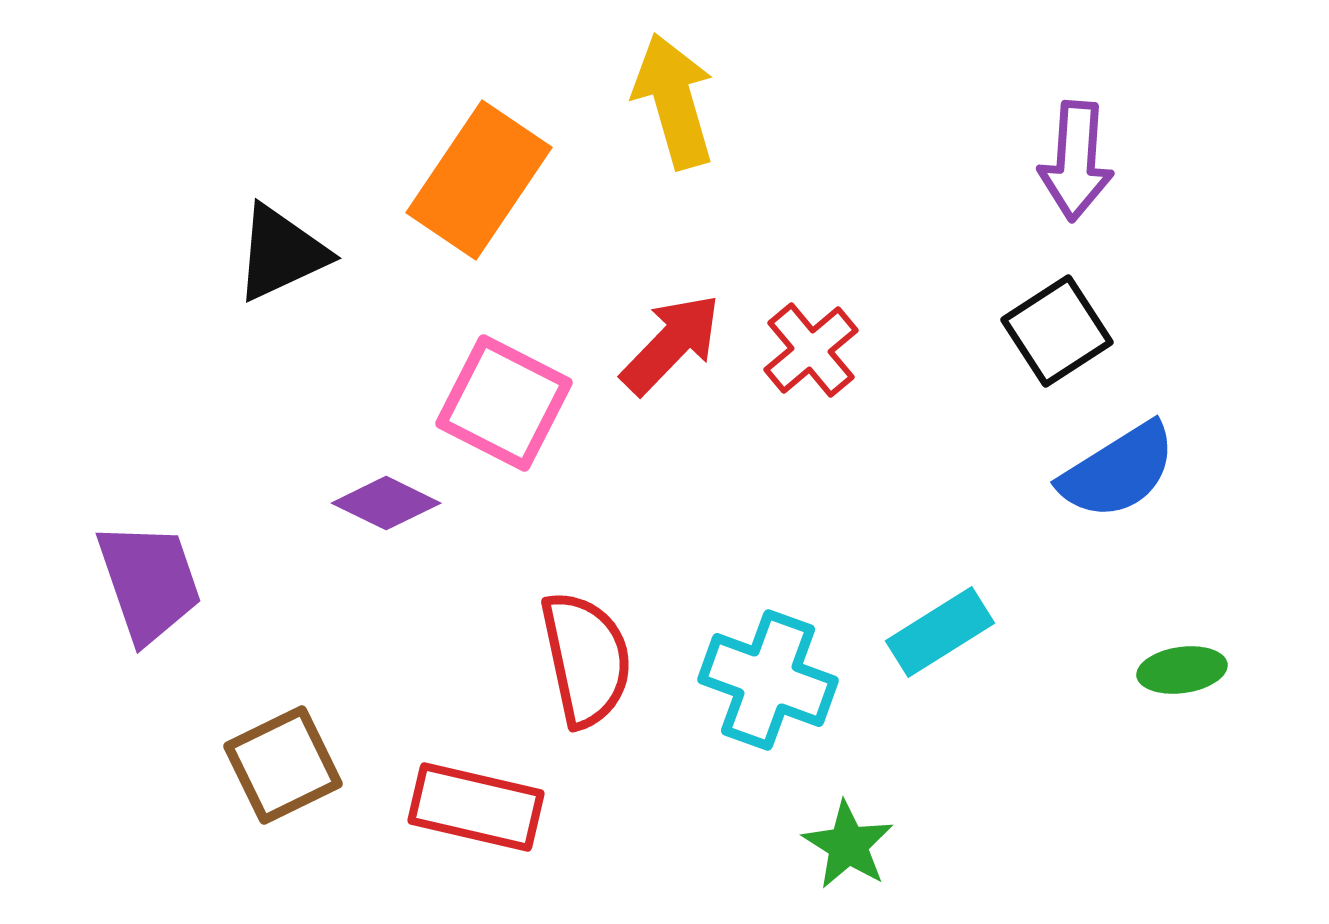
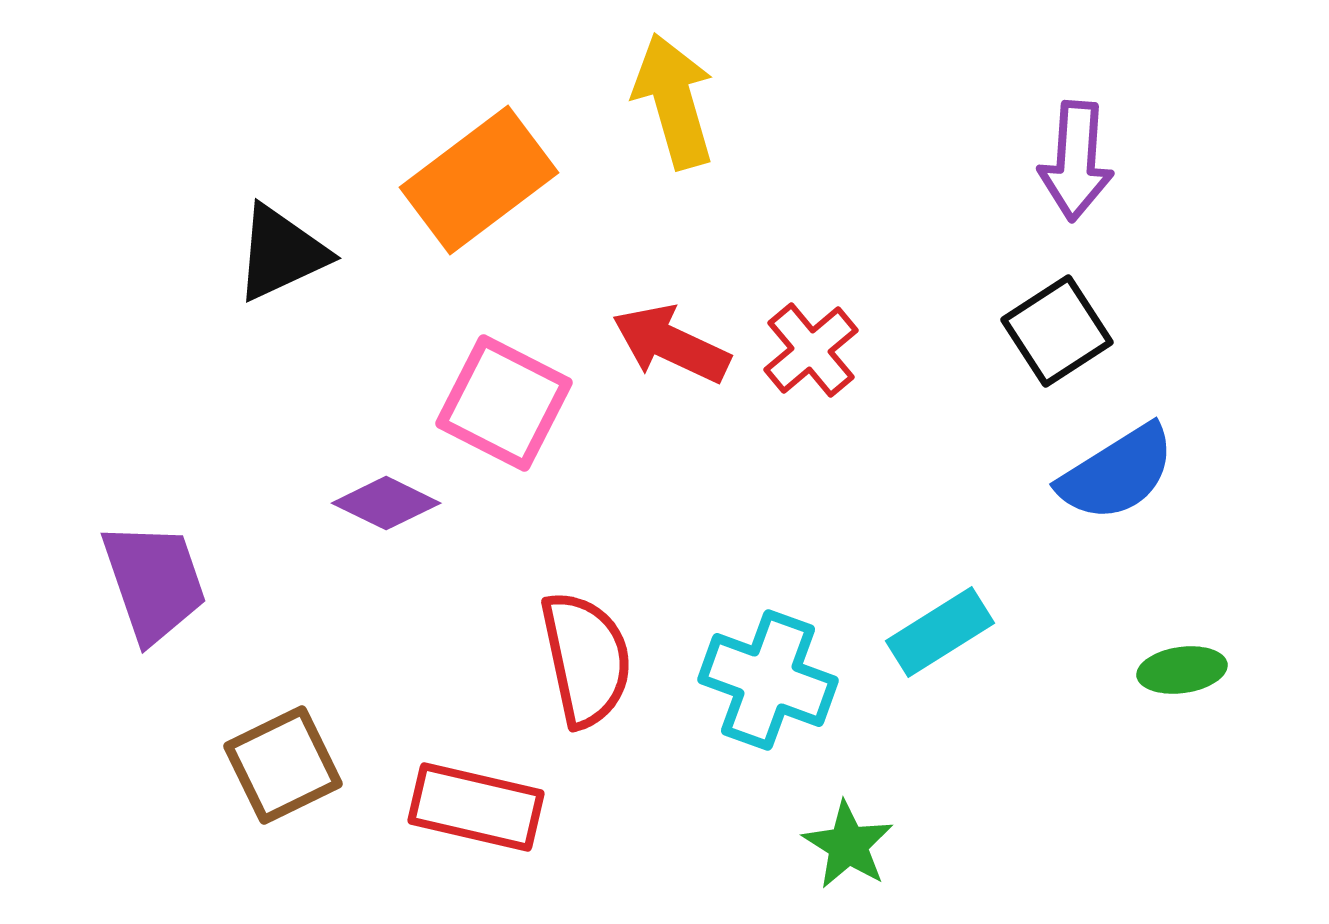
orange rectangle: rotated 19 degrees clockwise
red arrow: rotated 109 degrees counterclockwise
blue semicircle: moved 1 px left, 2 px down
purple trapezoid: moved 5 px right
